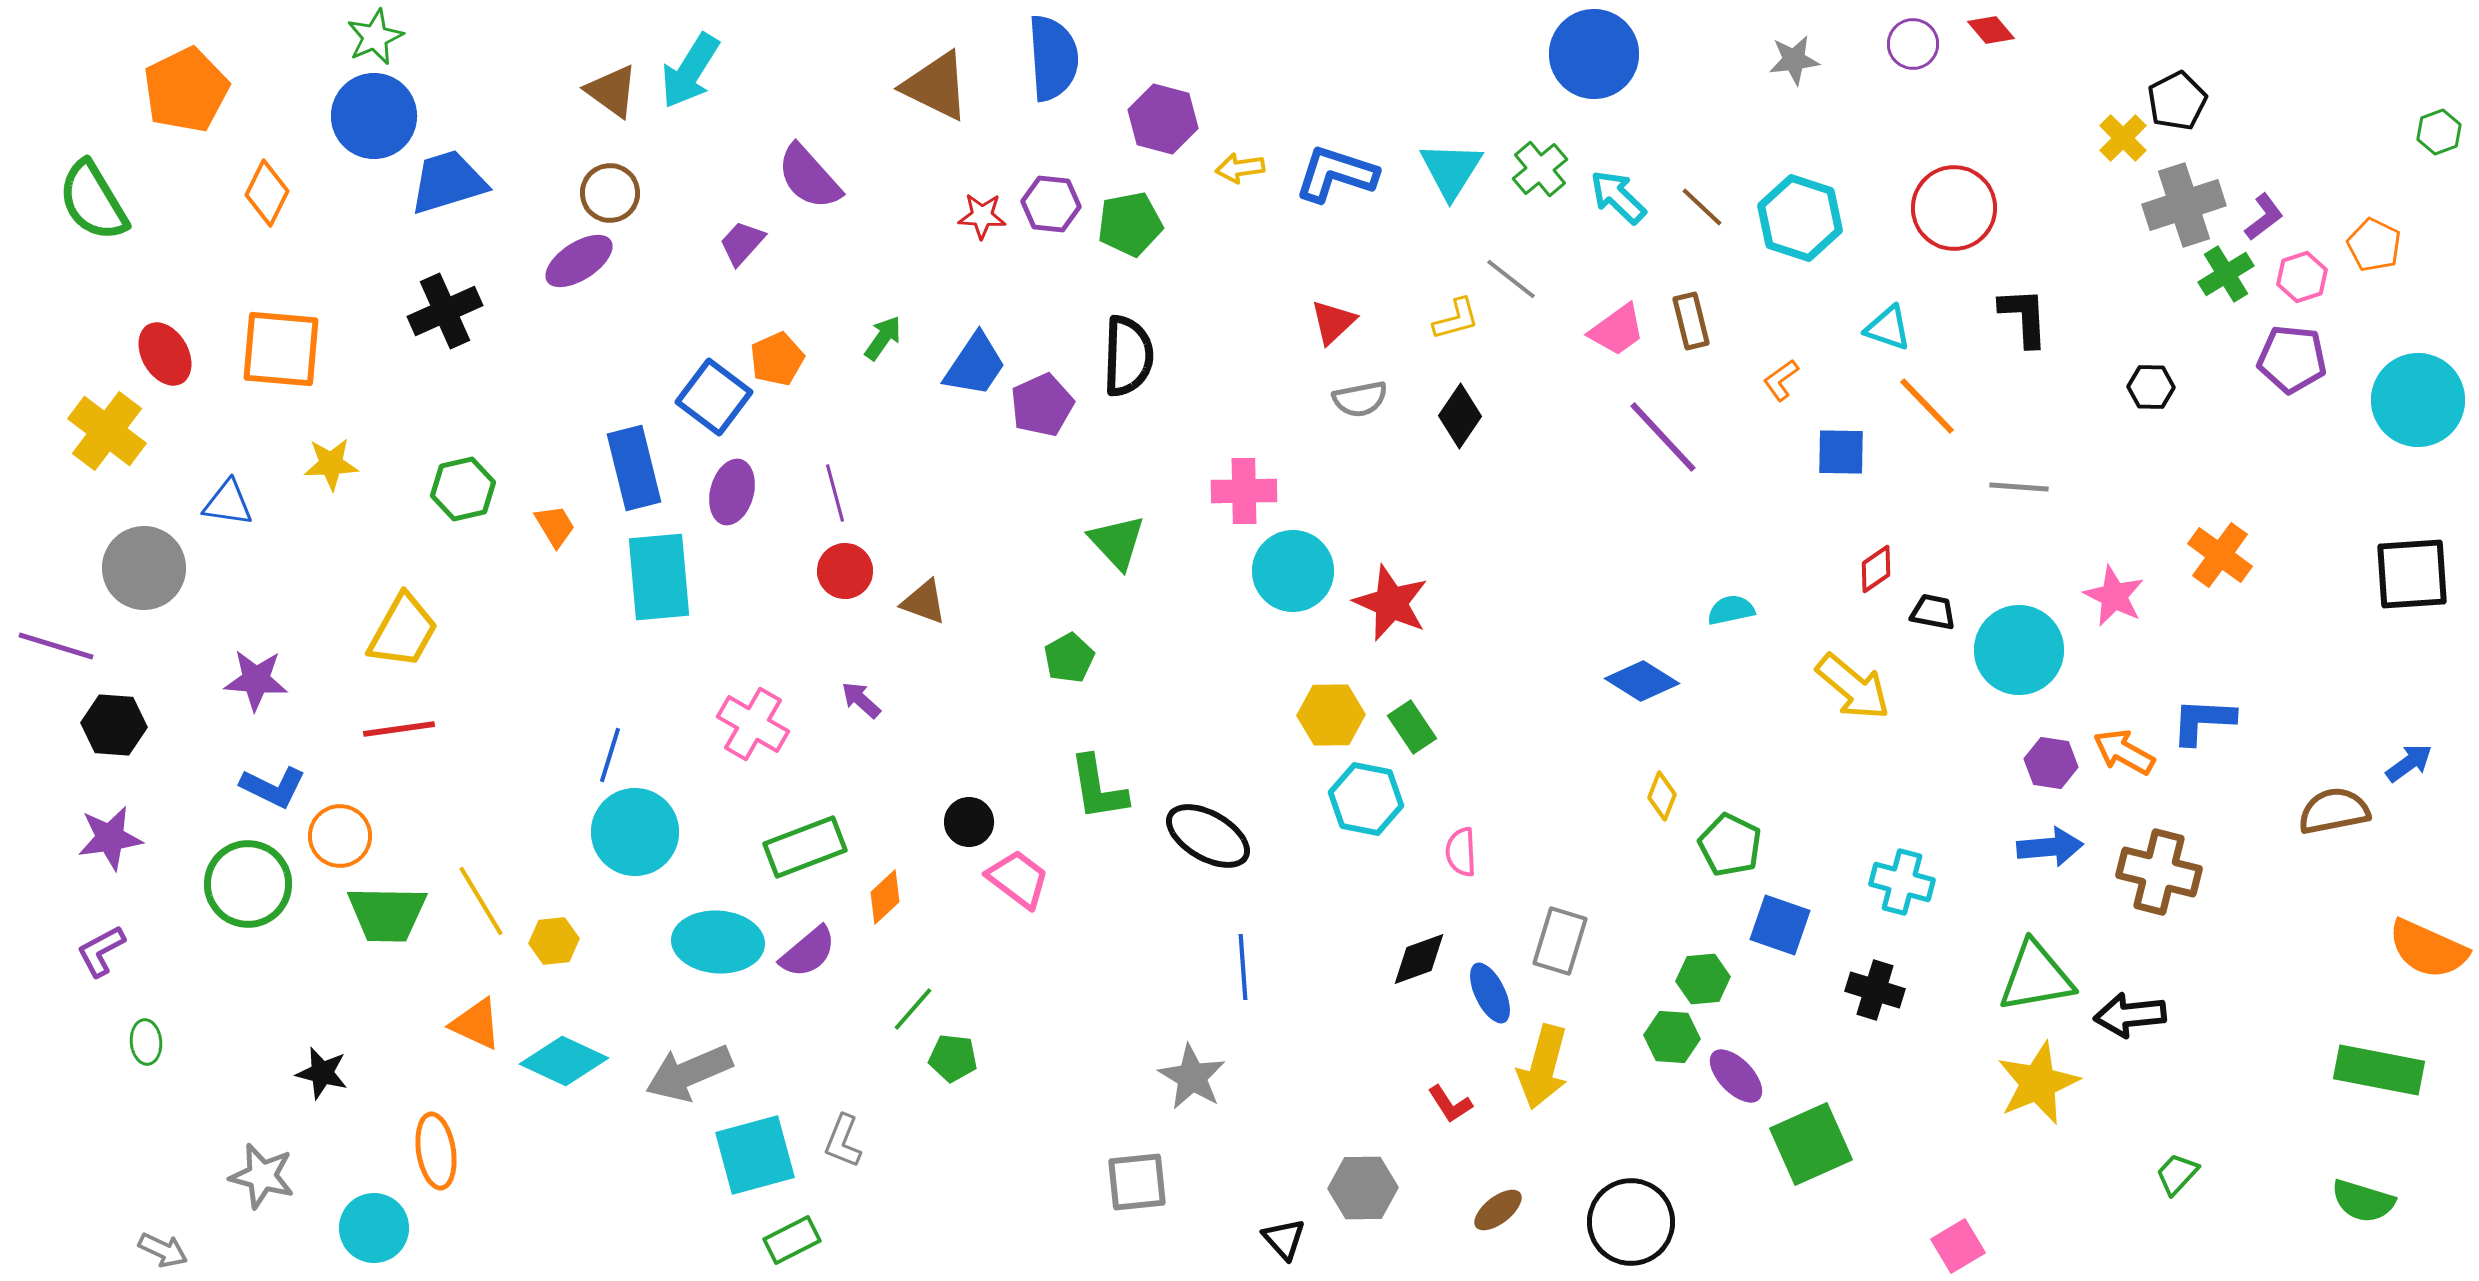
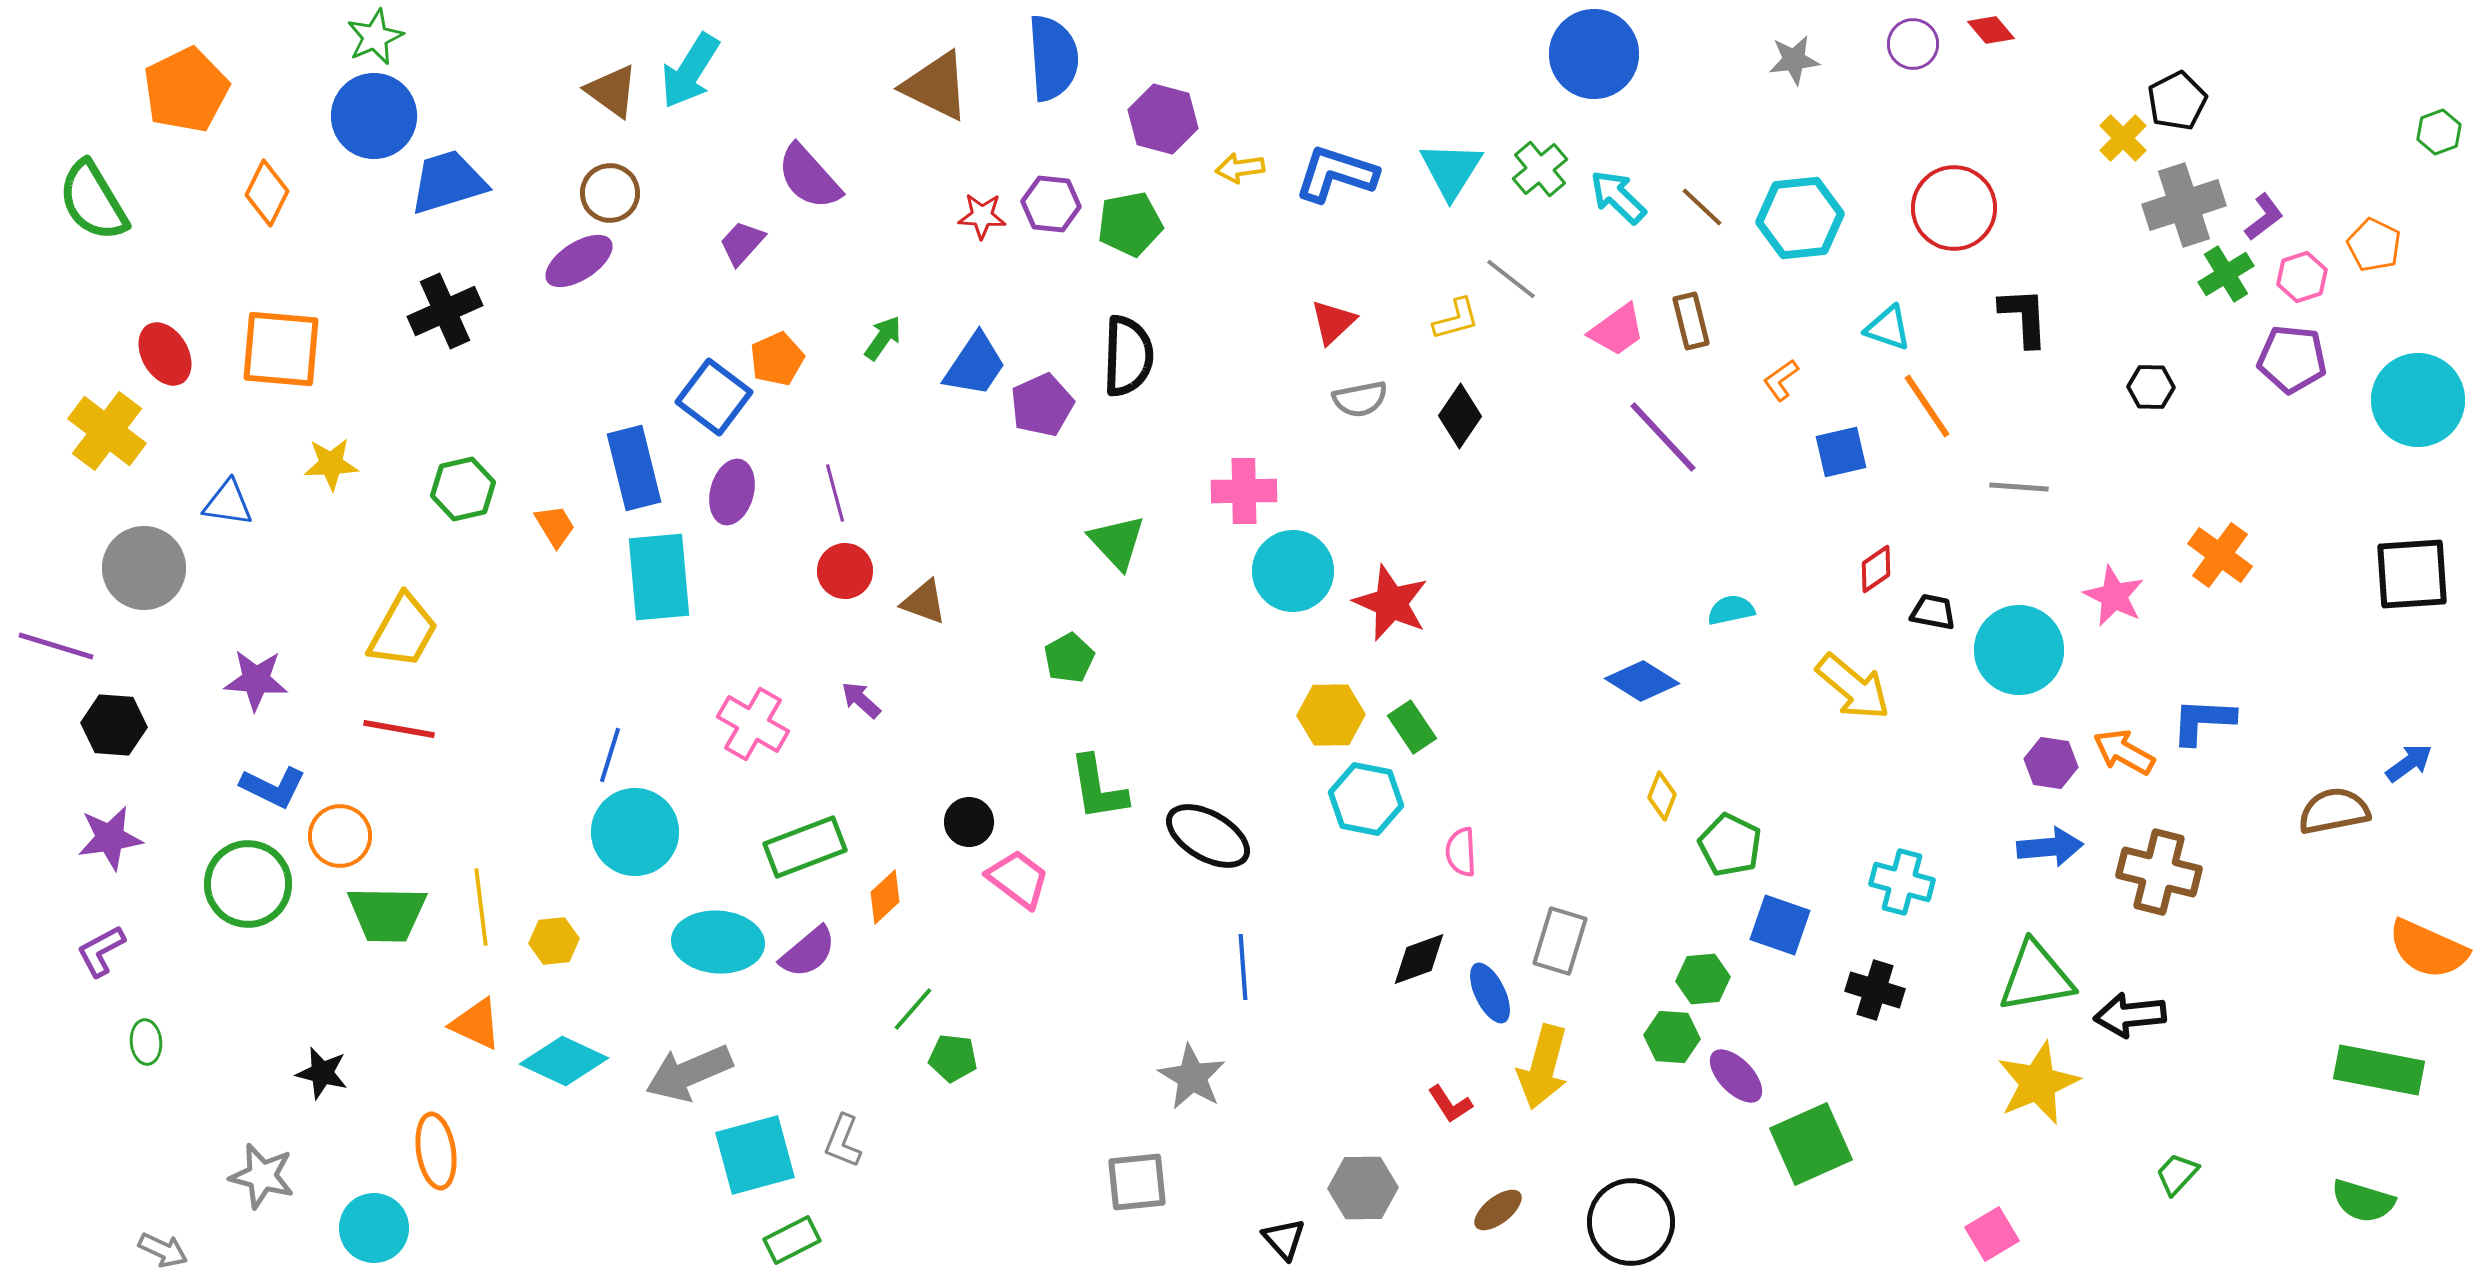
cyan hexagon at (1800, 218): rotated 24 degrees counterclockwise
orange line at (1927, 406): rotated 10 degrees clockwise
blue square at (1841, 452): rotated 14 degrees counterclockwise
red line at (399, 729): rotated 18 degrees clockwise
yellow line at (481, 901): moved 6 px down; rotated 24 degrees clockwise
pink square at (1958, 1246): moved 34 px right, 12 px up
